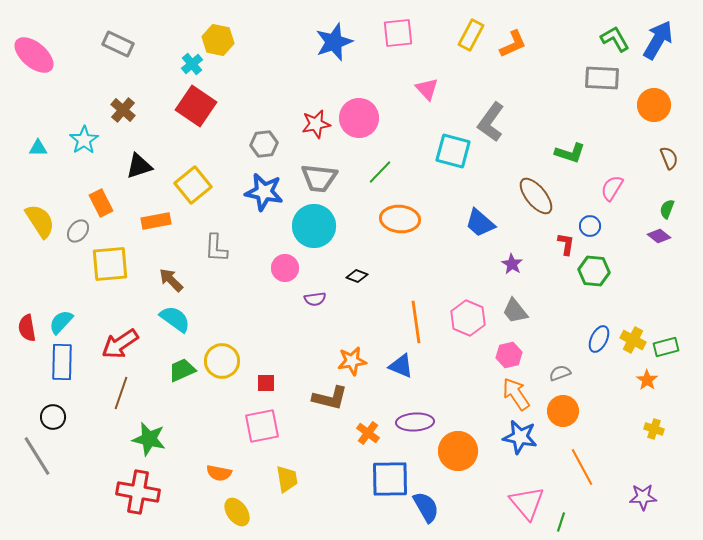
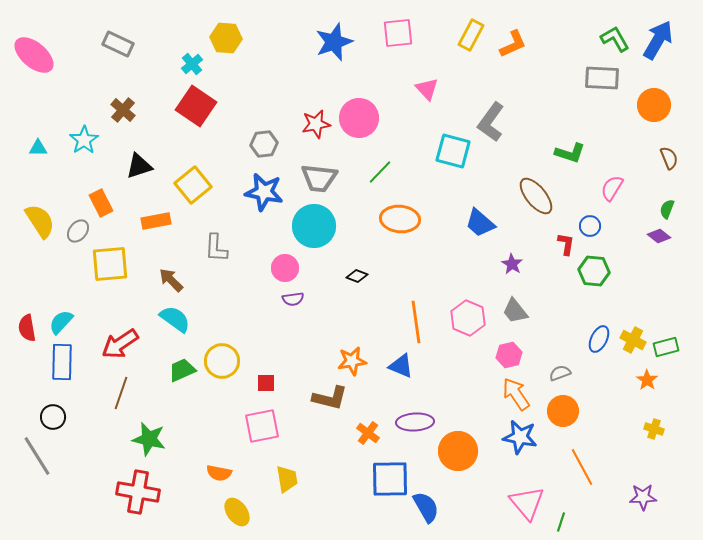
yellow hexagon at (218, 40): moved 8 px right, 2 px up; rotated 8 degrees counterclockwise
purple semicircle at (315, 299): moved 22 px left
